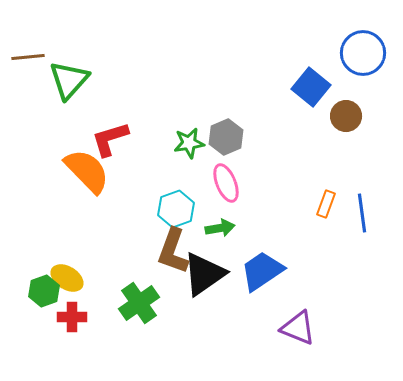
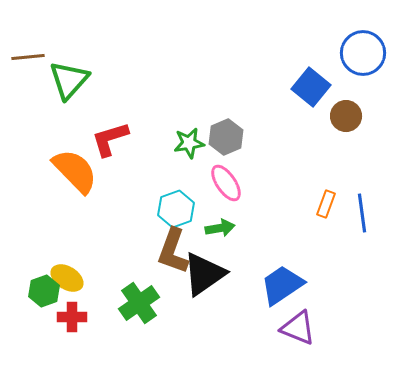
orange semicircle: moved 12 px left
pink ellipse: rotated 12 degrees counterclockwise
blue trapezoid: moved 20 px right, 14 px down
